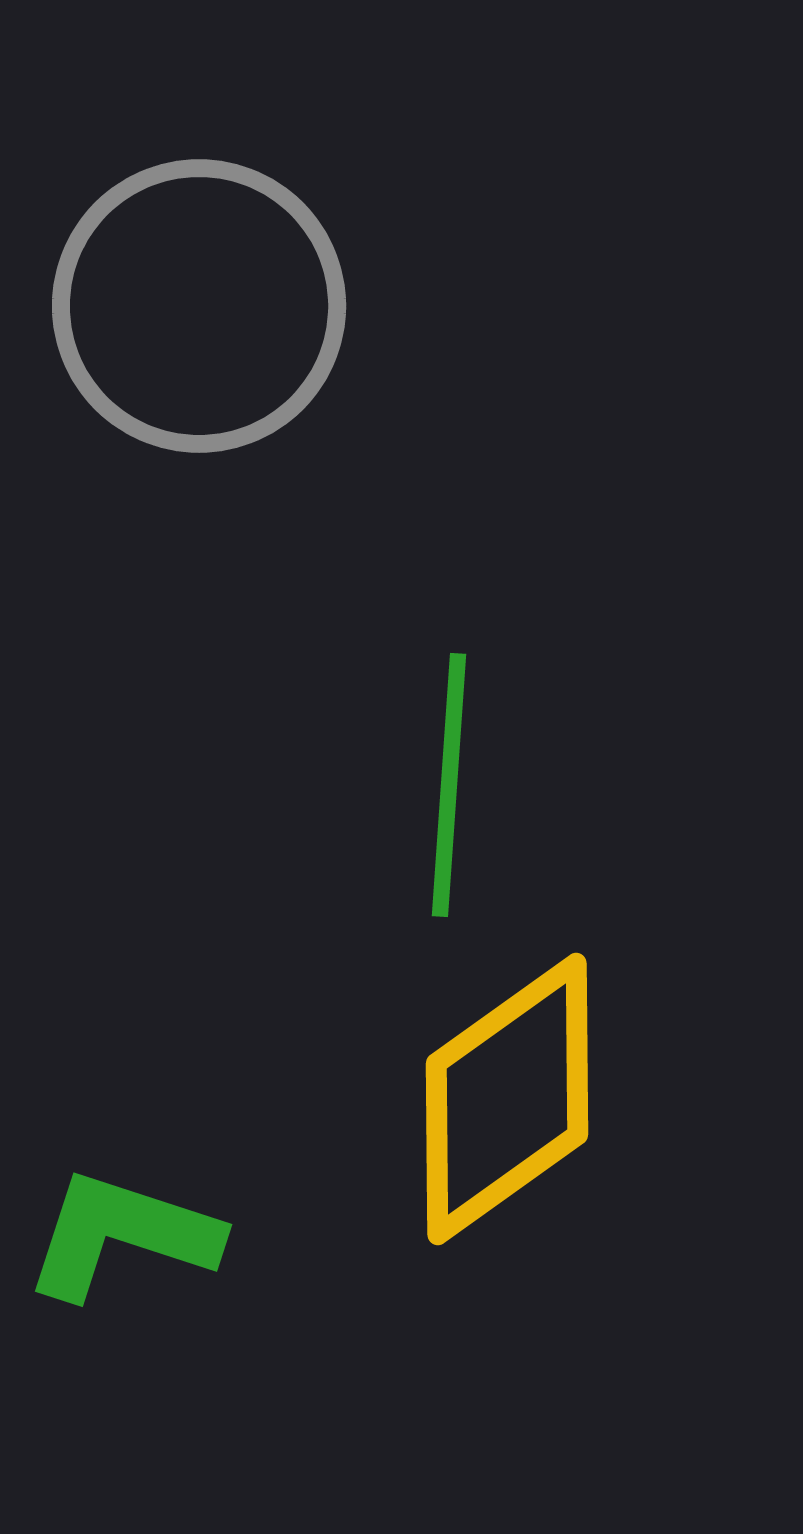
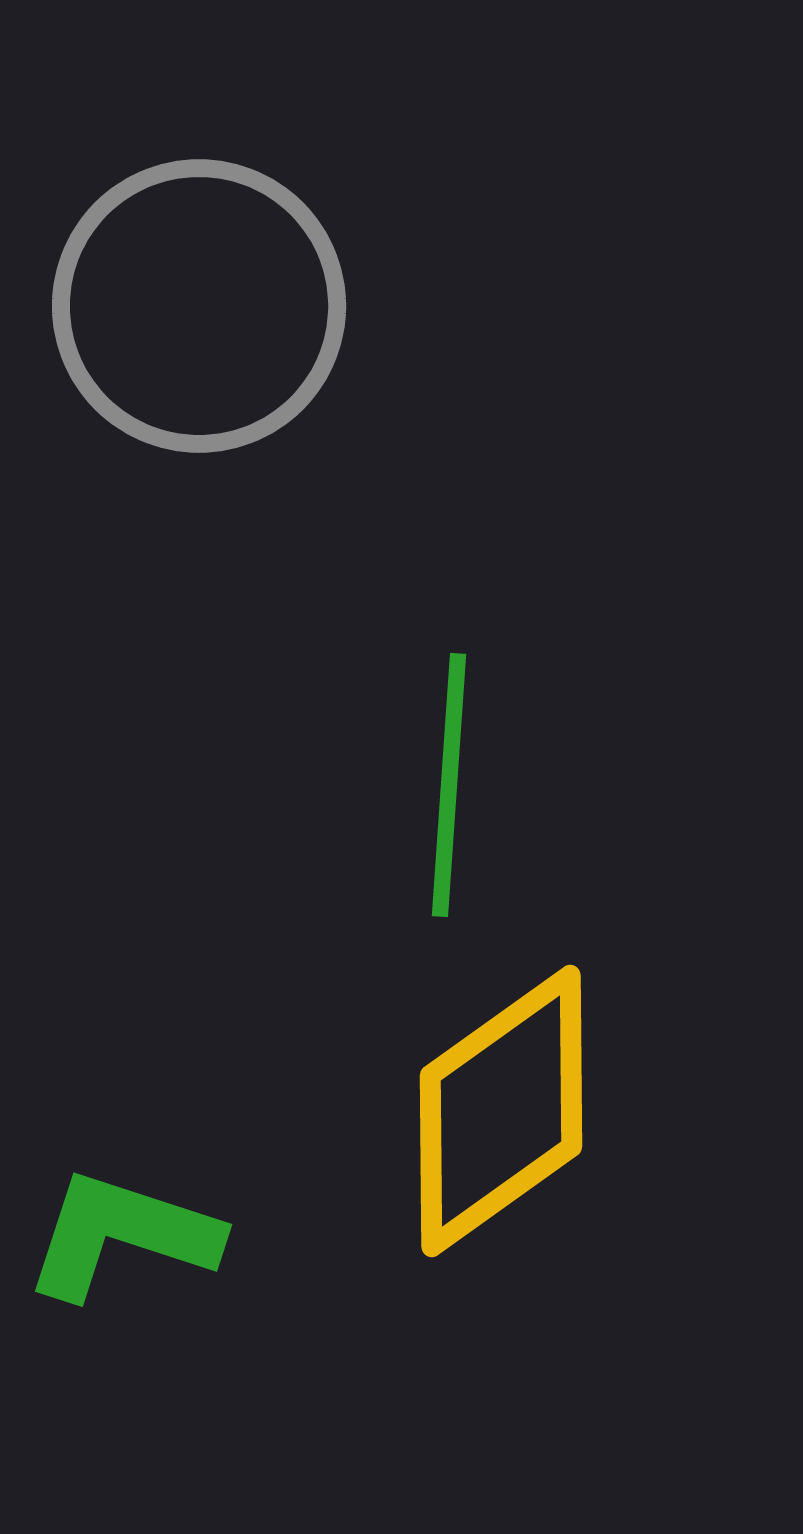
yellow diamond: moved 6 px left, 12 px down
